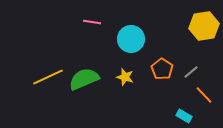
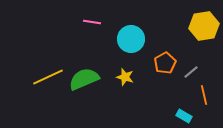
orange pentagon: moved 3 px right, 6 px up; rotated 10 degrees clockwise
orange line: rotated 30 degrees clockwise
